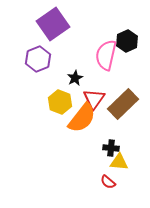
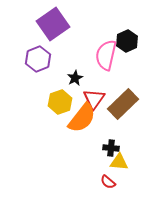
yellow hexagon: rotated 20 degrees clockwise
